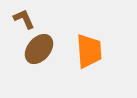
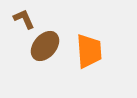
brown ellipse: moved 6 px right, 3 px up
